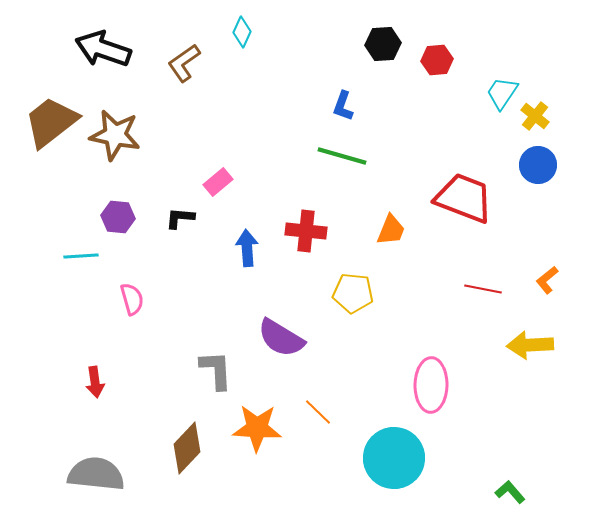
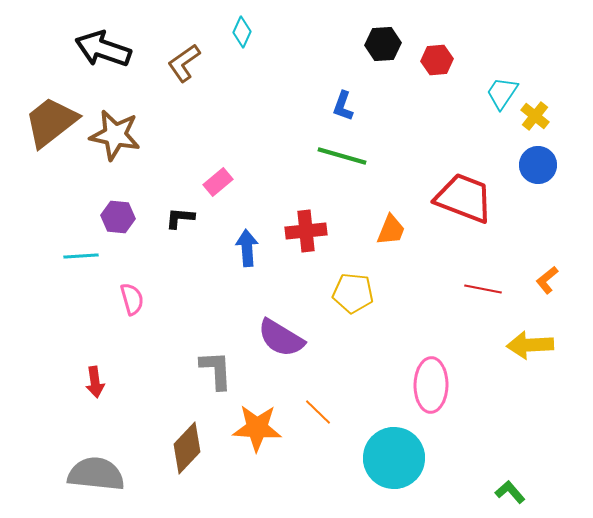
red cross: rotated 12 degrees counterclockwise
